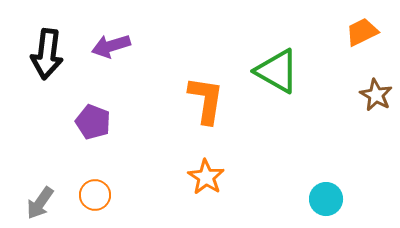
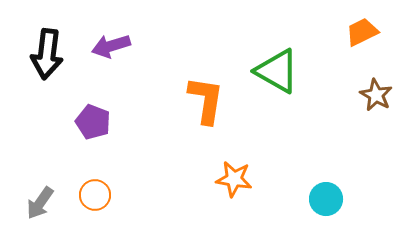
orange star: moved 28 px right, 2 px down; rotated 24 degrees counterclockwise
